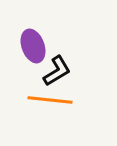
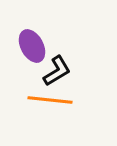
purple ellipse: moved 1 px left; rotated 8 degrees counterclockwise
